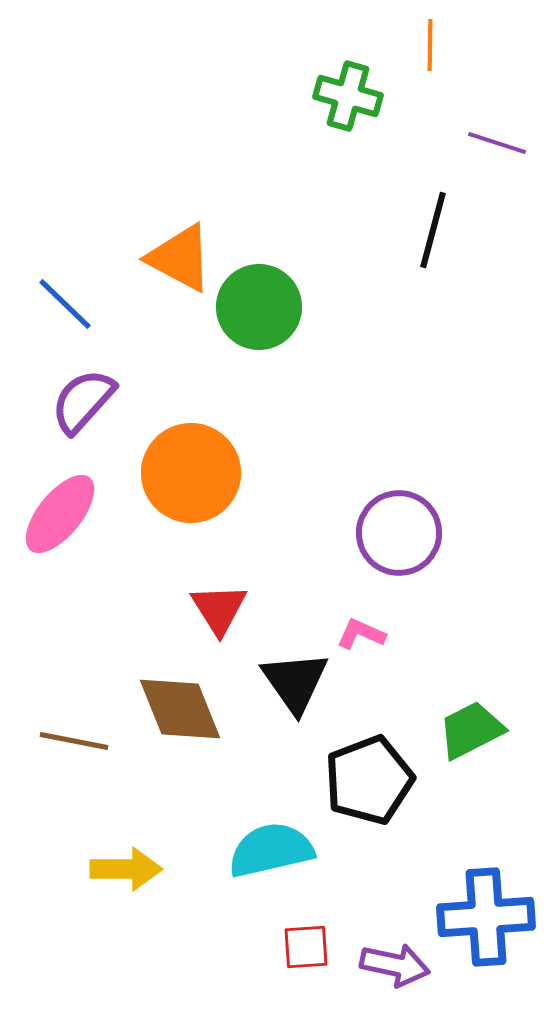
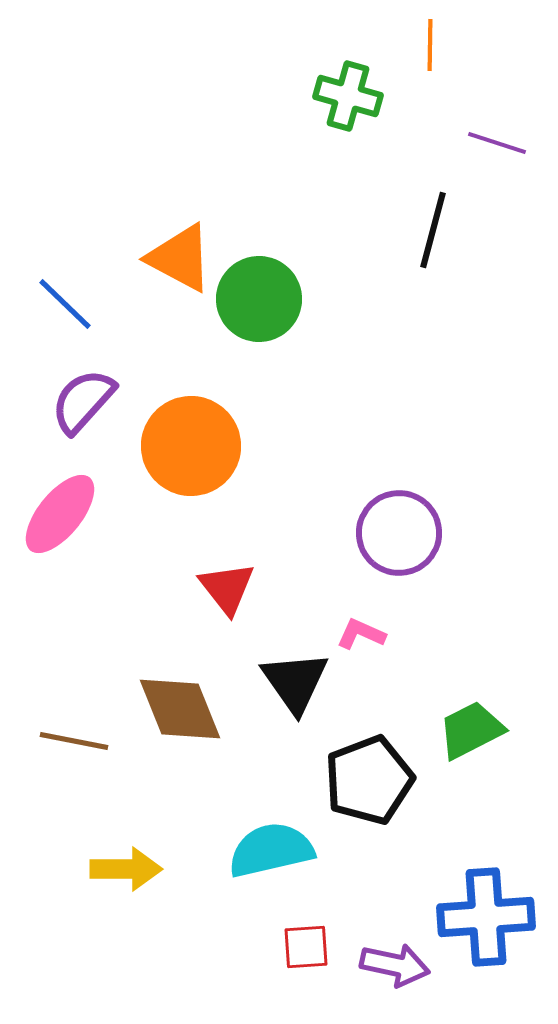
green circle: moved 8 px up
orange circle: moved 27 px up
red triangle: moved 8 px right, 21 px up; rotated 6 degrees counterclockwise
